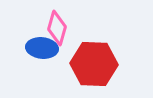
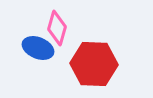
blue ellipse: moved 4 px left; rotated 16 degrees clockwise
